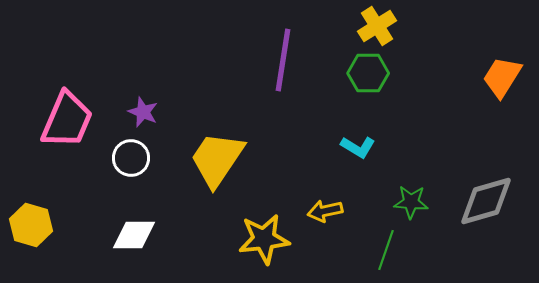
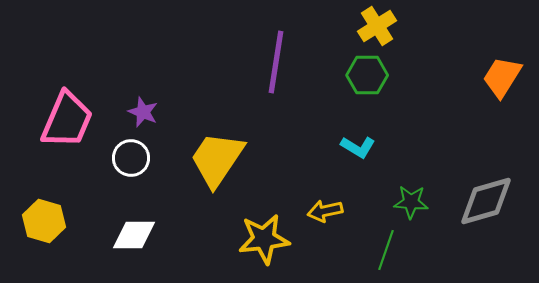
purple line: moved 7 px left, 2 px down
green hexagon: moved 1 px left, 2 px down
yellow hexagon: moved 13 px right, 4 px up
